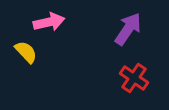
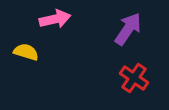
pink arrow: moved 6 px right, 3 px up
yellow semicircle: rotated 30 degrees counterclockwise
